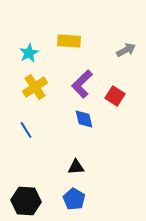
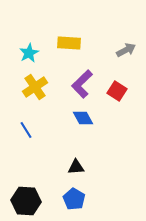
yellow rectangle: moved 2 px down
red square: moved 2 px right, 5 px up
blue diamond: moved 1 px left, 1 px up; rotated 15 degrees counterclockwise
